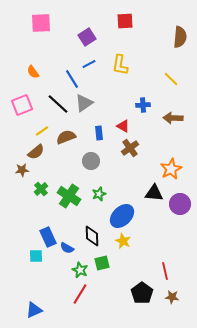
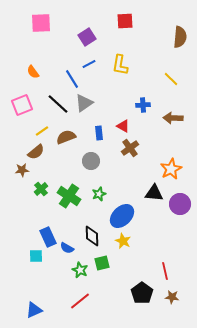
red line at (80, 294): moved 7 px down; rotated 20 degrees clockwise
